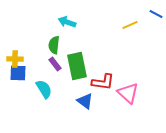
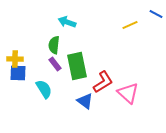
red L-shape: rotated 40 degrees counterclockwise
